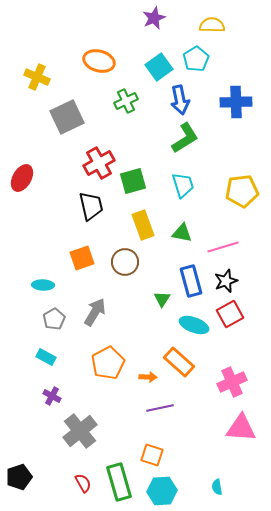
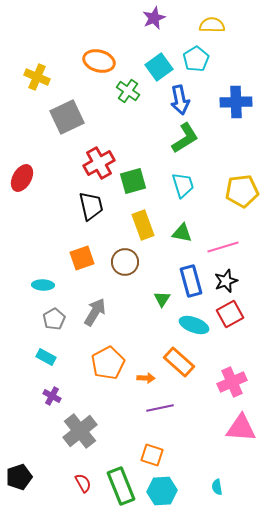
green cross at (126, 101): moved 2 px right, 10 px up; rotated 30 degrees counterclockwise
orange arrow at (148, 377): moved 2 px left, 1 px down
green rectangle at (119, 482): moved 2 px right, 4 px down; rotated 6 degrees counterclockwise
